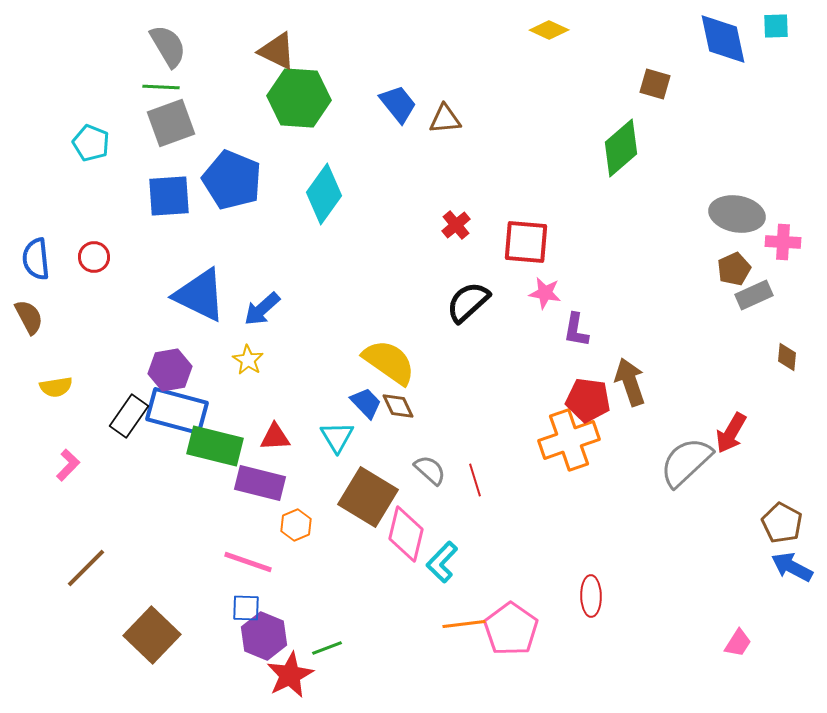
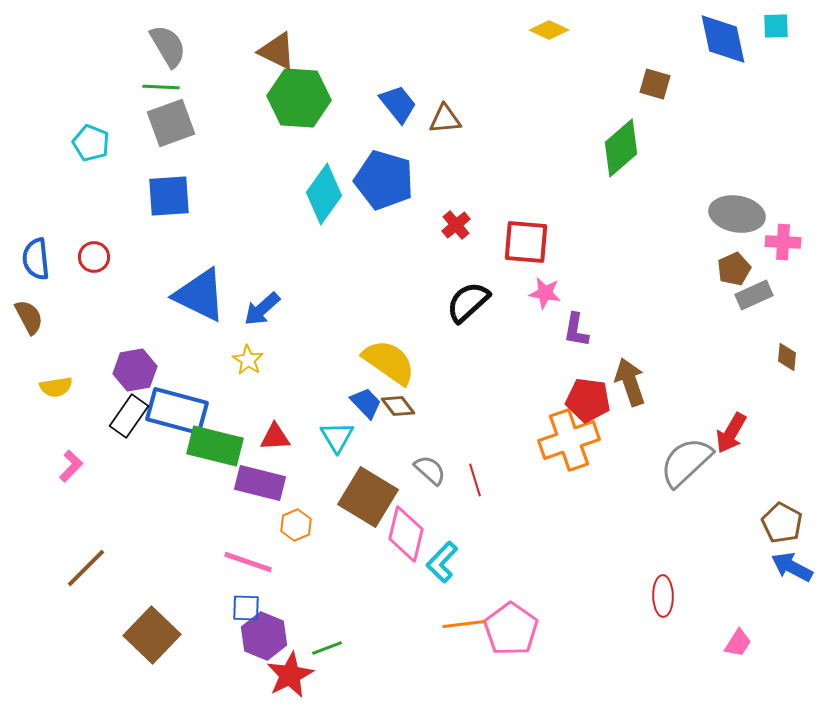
blue pentagon at (232, 180): moved 152 px right; rotated 6 degrees counterclockwise
purple hexagon at (170, 370): moved 35 px left
brown diamond at (398, 406): rotated 12 degrees counterclockwise
pink L-shape at (68, 465): moved 3 px right, 1 px down
red ellipse at (591, 596): moved 72 px right
